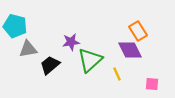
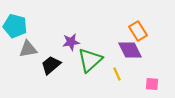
black trapezoid: moved 1 px right
